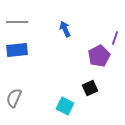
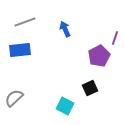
gray line: moved 8 px right; rotated 20 degrees counterclockwise
blue rectangle: moved 3 px right
gray semicircle: rotated 24 degrees clockwise
